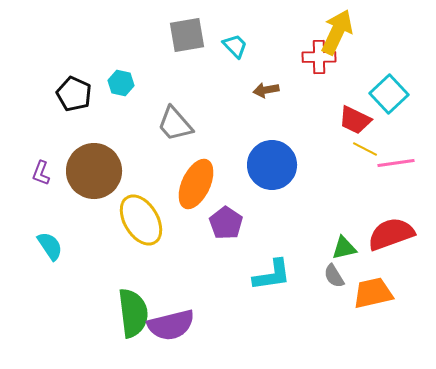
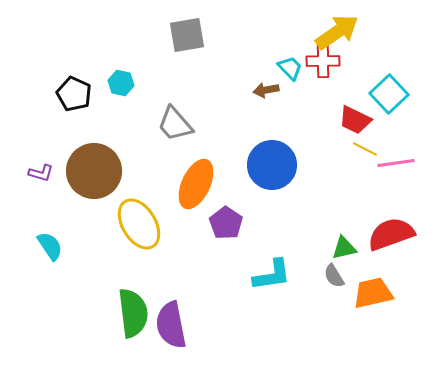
yellow arrow: rotated 30 degrees clockwise
cyan trapezoid: moved 55 px right, 22 px down
red cross: moved 4 px right, 4 px down
purple L-shape: rotated 95 degrees counterclockwise
yellow ellipse: moved 2 px left, 4 px down
purple semicircle: rotated 93 degrees clockwise
